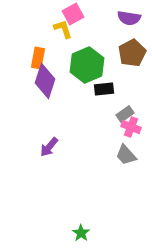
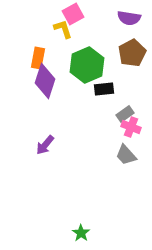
purple arrow: moved 4 px left, 2 px up
